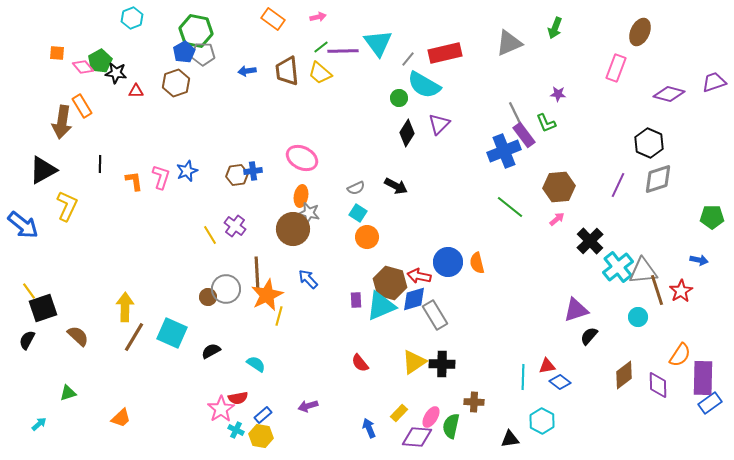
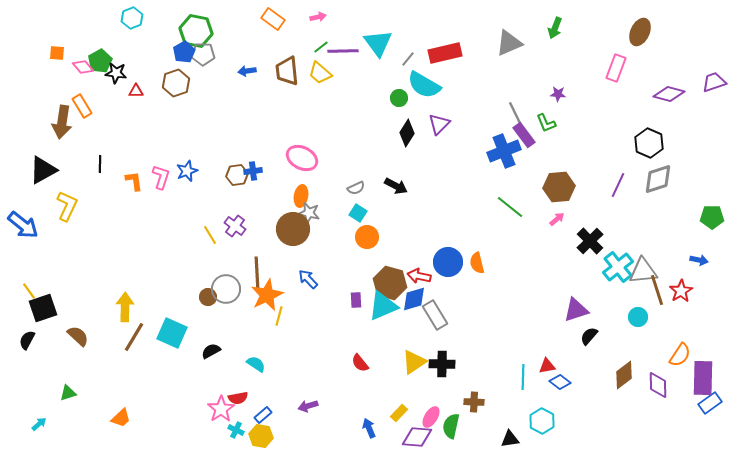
cyan triangle at (381, 306): moved 2 px right
